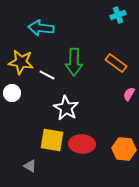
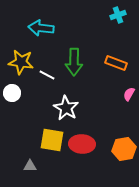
orange rectangle: rotated 15 degrees counterclockwise
orange hexagon: rotated 15 degrees counterclockwise
gray triangle: rotated 32 degrees counterclockwise
